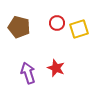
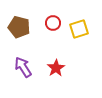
red circle: moved 4 px left
red star: rotated 18 degrees clockwise
purple arrow: moved 5 px left, 6 px up; rotated 15 degrees counterclockwise
